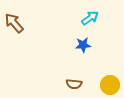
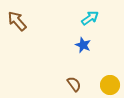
brown arrow: moved 3 px right, 2 px up
blue star: rotated 28 degrees clockwise
brown semicircle: rotated 133 degrees counterclockwise
